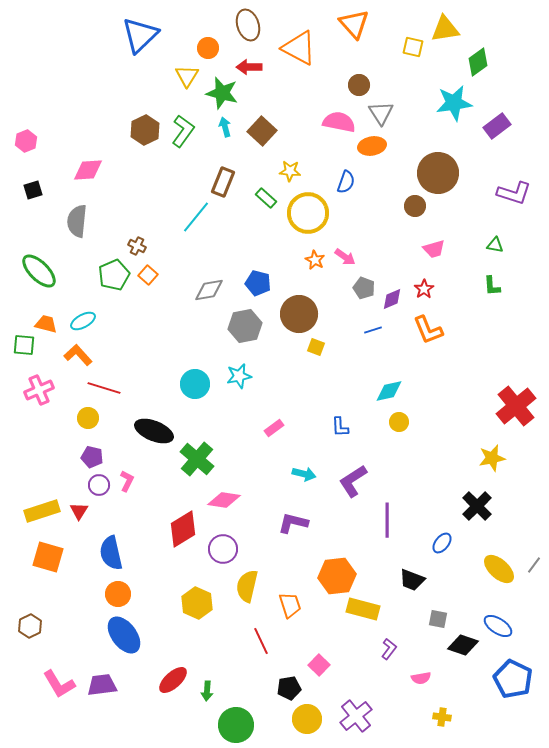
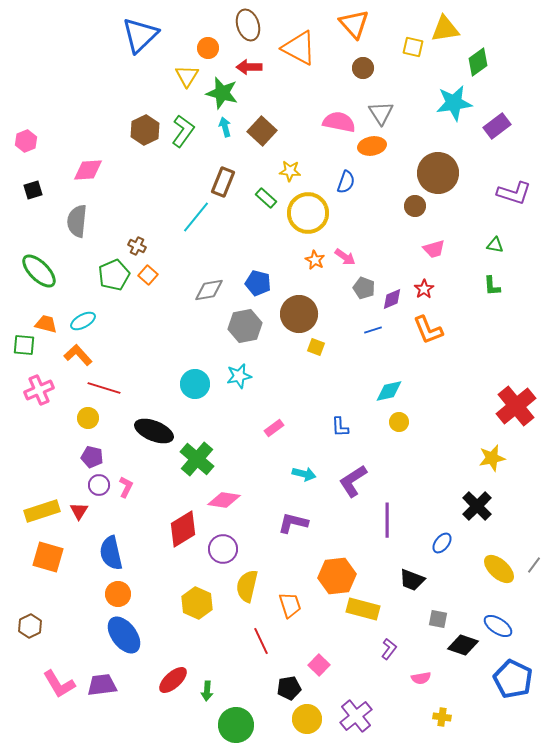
brown circle at (359, 85): moved 4 px right, 17 px up
pink L-shape at (127, 481): moved 1 px left, 6 px down
